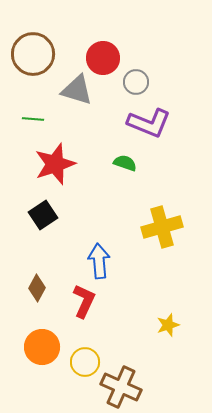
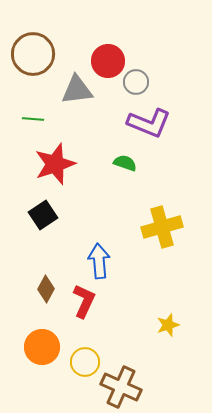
red circle: moved 5 px right, 3 px down
gray triangle: rotated 24 degrees counterclockwise
brown diamond: moved 9 px right, 1 px down
